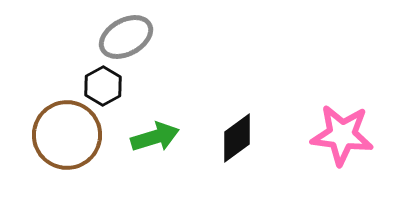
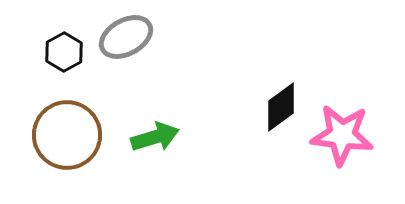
black hexagon: moved 39 px left, 34 px up
black diamond: moved 44 px right, 31 px up
